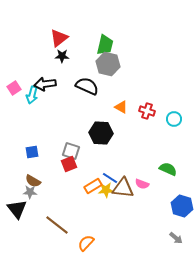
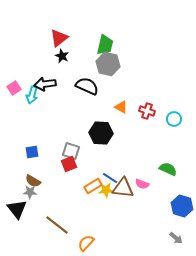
black star: rotated 24 degrees clockwise
